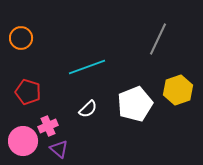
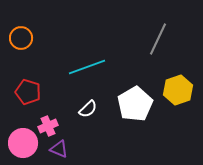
white pentagon: rotated 8 degrees counterclockwise
pink circle: moved 2 px down
purple triangle: rotated 18 degrees counterclockwise
